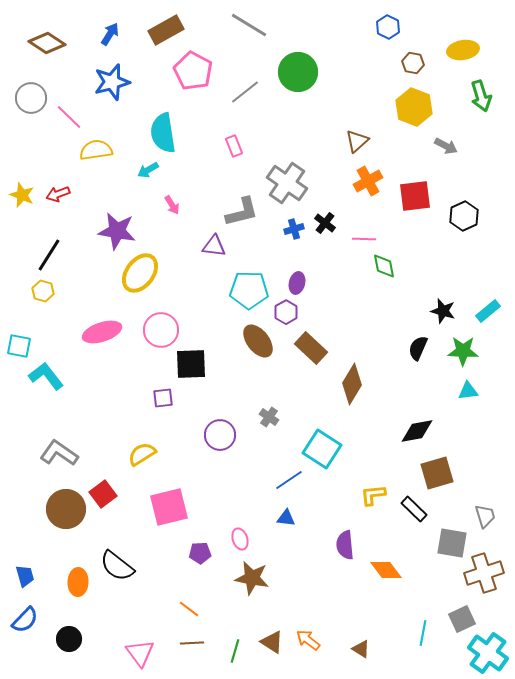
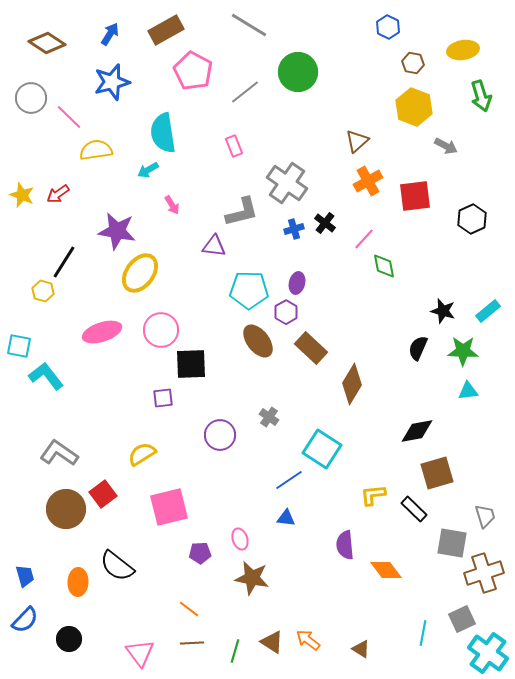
red arrow at (58, 194): rotated 15 degrees counterclockwise
black hexagon at (464, 216): moved 8 px right, 3 px down
pink line at (364, 239): rotated 50 degrees counterclockwise
black line at (49, 255): moved 15 px right, 7 px down
